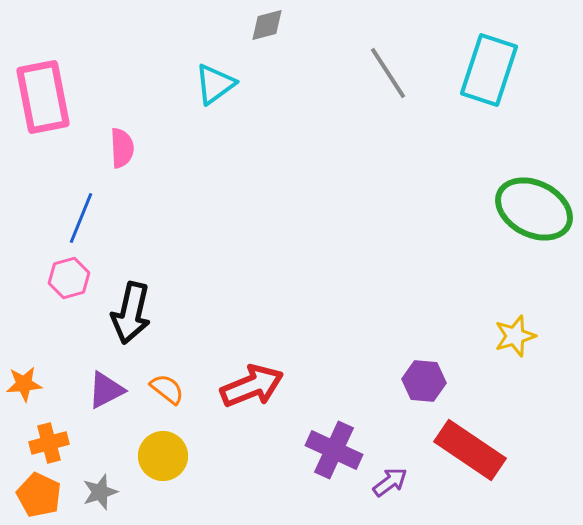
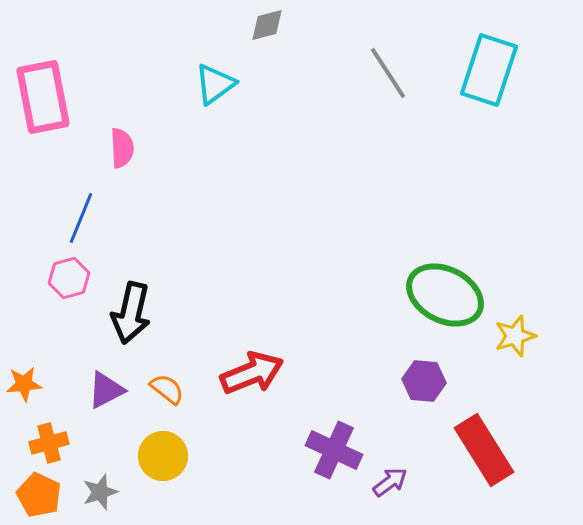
green ellipse: moved 89 px left, 86 px down
red arrow: moved 13 px up
red rectangle: moved 14 px right; rotated 24 degrees clockwise
